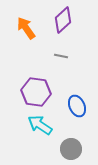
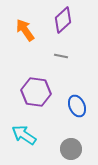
orange arrow: moved 1 px left, 2 px down
cyan arrow: moved 16 px left, 10 px down
